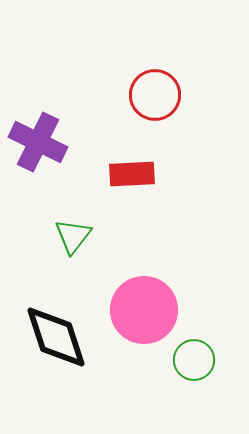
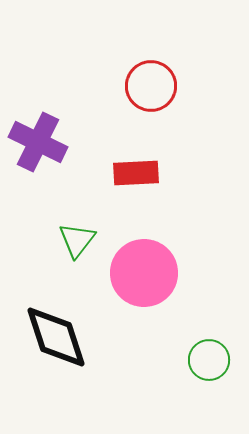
red circle: moved 4 px left, 9 px up
red rectangle: moved 4 px right, 1 px up
green triangle: moved 4 px right, 4 px down
pink circle: moved 37 px up
green circle: moved 15 px right
